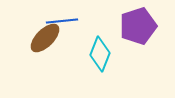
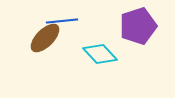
cyan diamond: rotated 64 degrees counterclockwise
